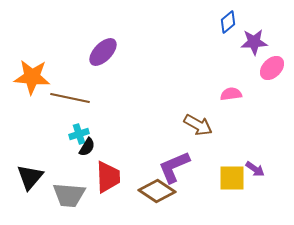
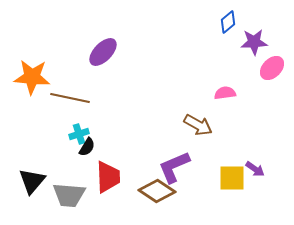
pink semicircle: moved 6 px left, 1 px up
black triangle: moved 2 px right, 4 px down
